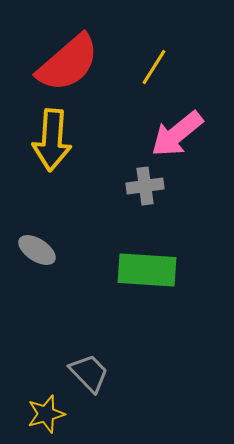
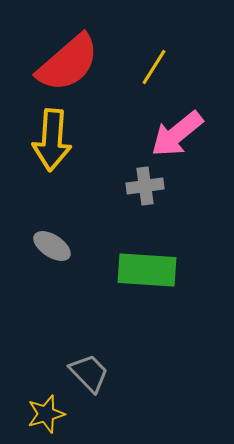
gray ellipse: moved 15 px right, 4 px up
